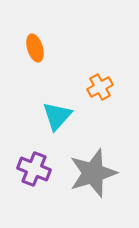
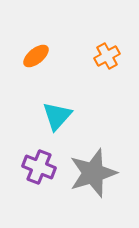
orange ellipse: moved 1 px right, 8 px down; rotated 68 degrees clockwise
orange cross: moved 7 px right, 31 px up
purple cross: moved 5 px right, 2 px up
